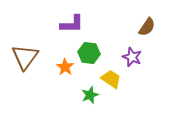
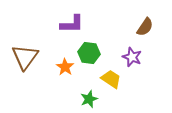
brown semicircle: moved 2 px left
green star: moved 1 px left, 4 px down
